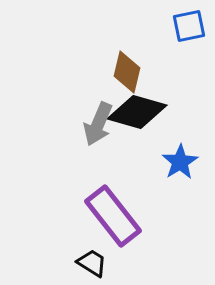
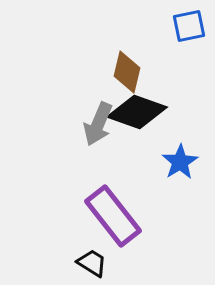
black diamond: rotated 4 degrees clockwise
